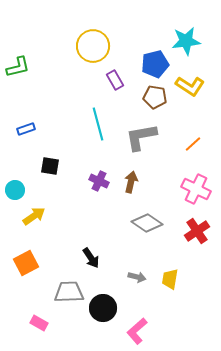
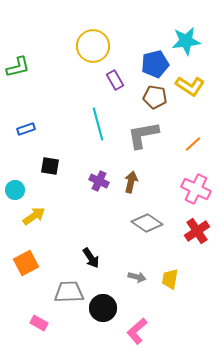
gray L-shape: moved 2 px right, 2 px up
